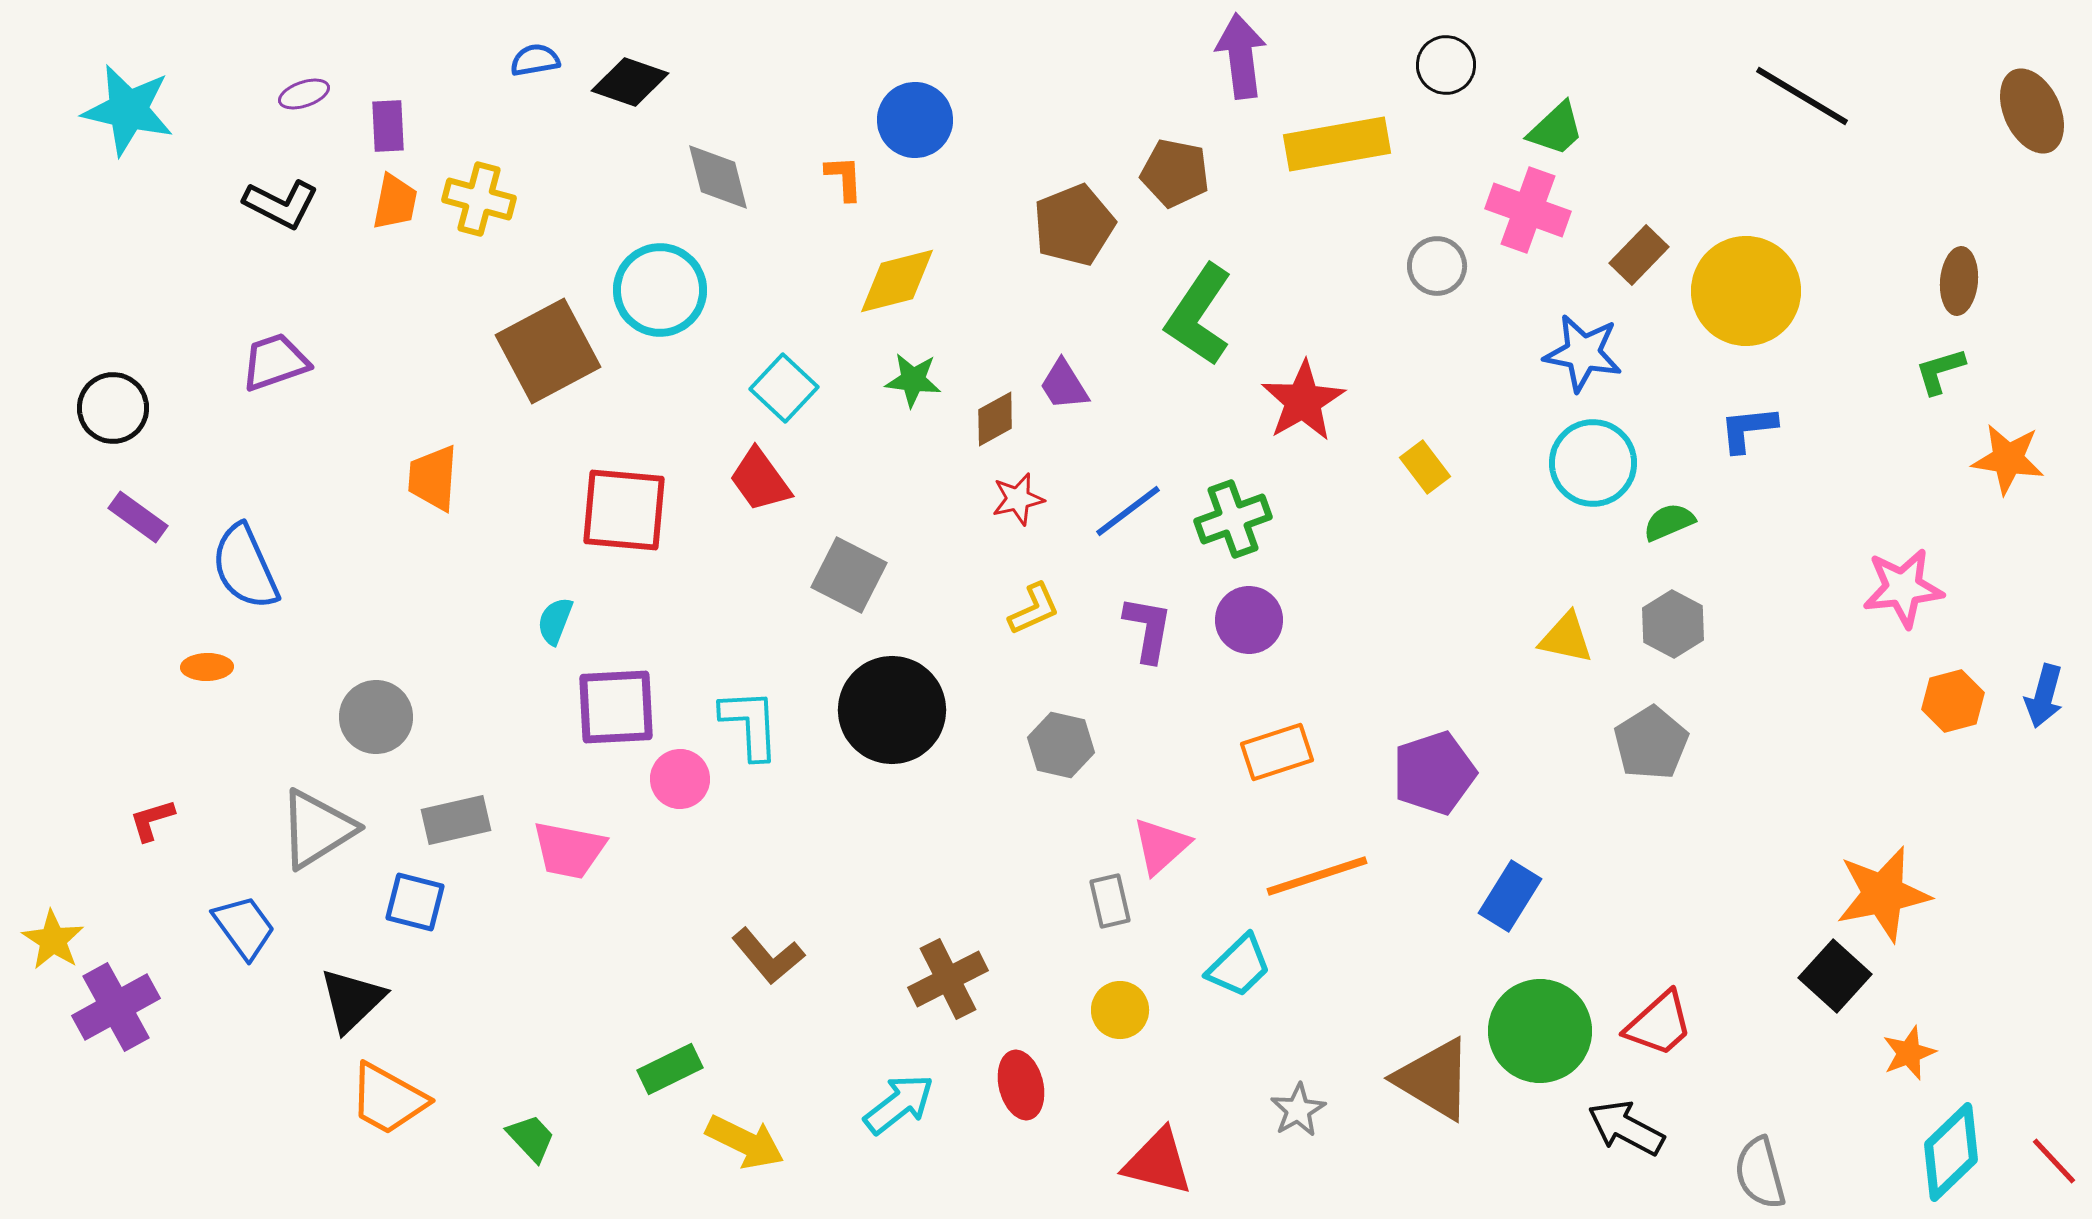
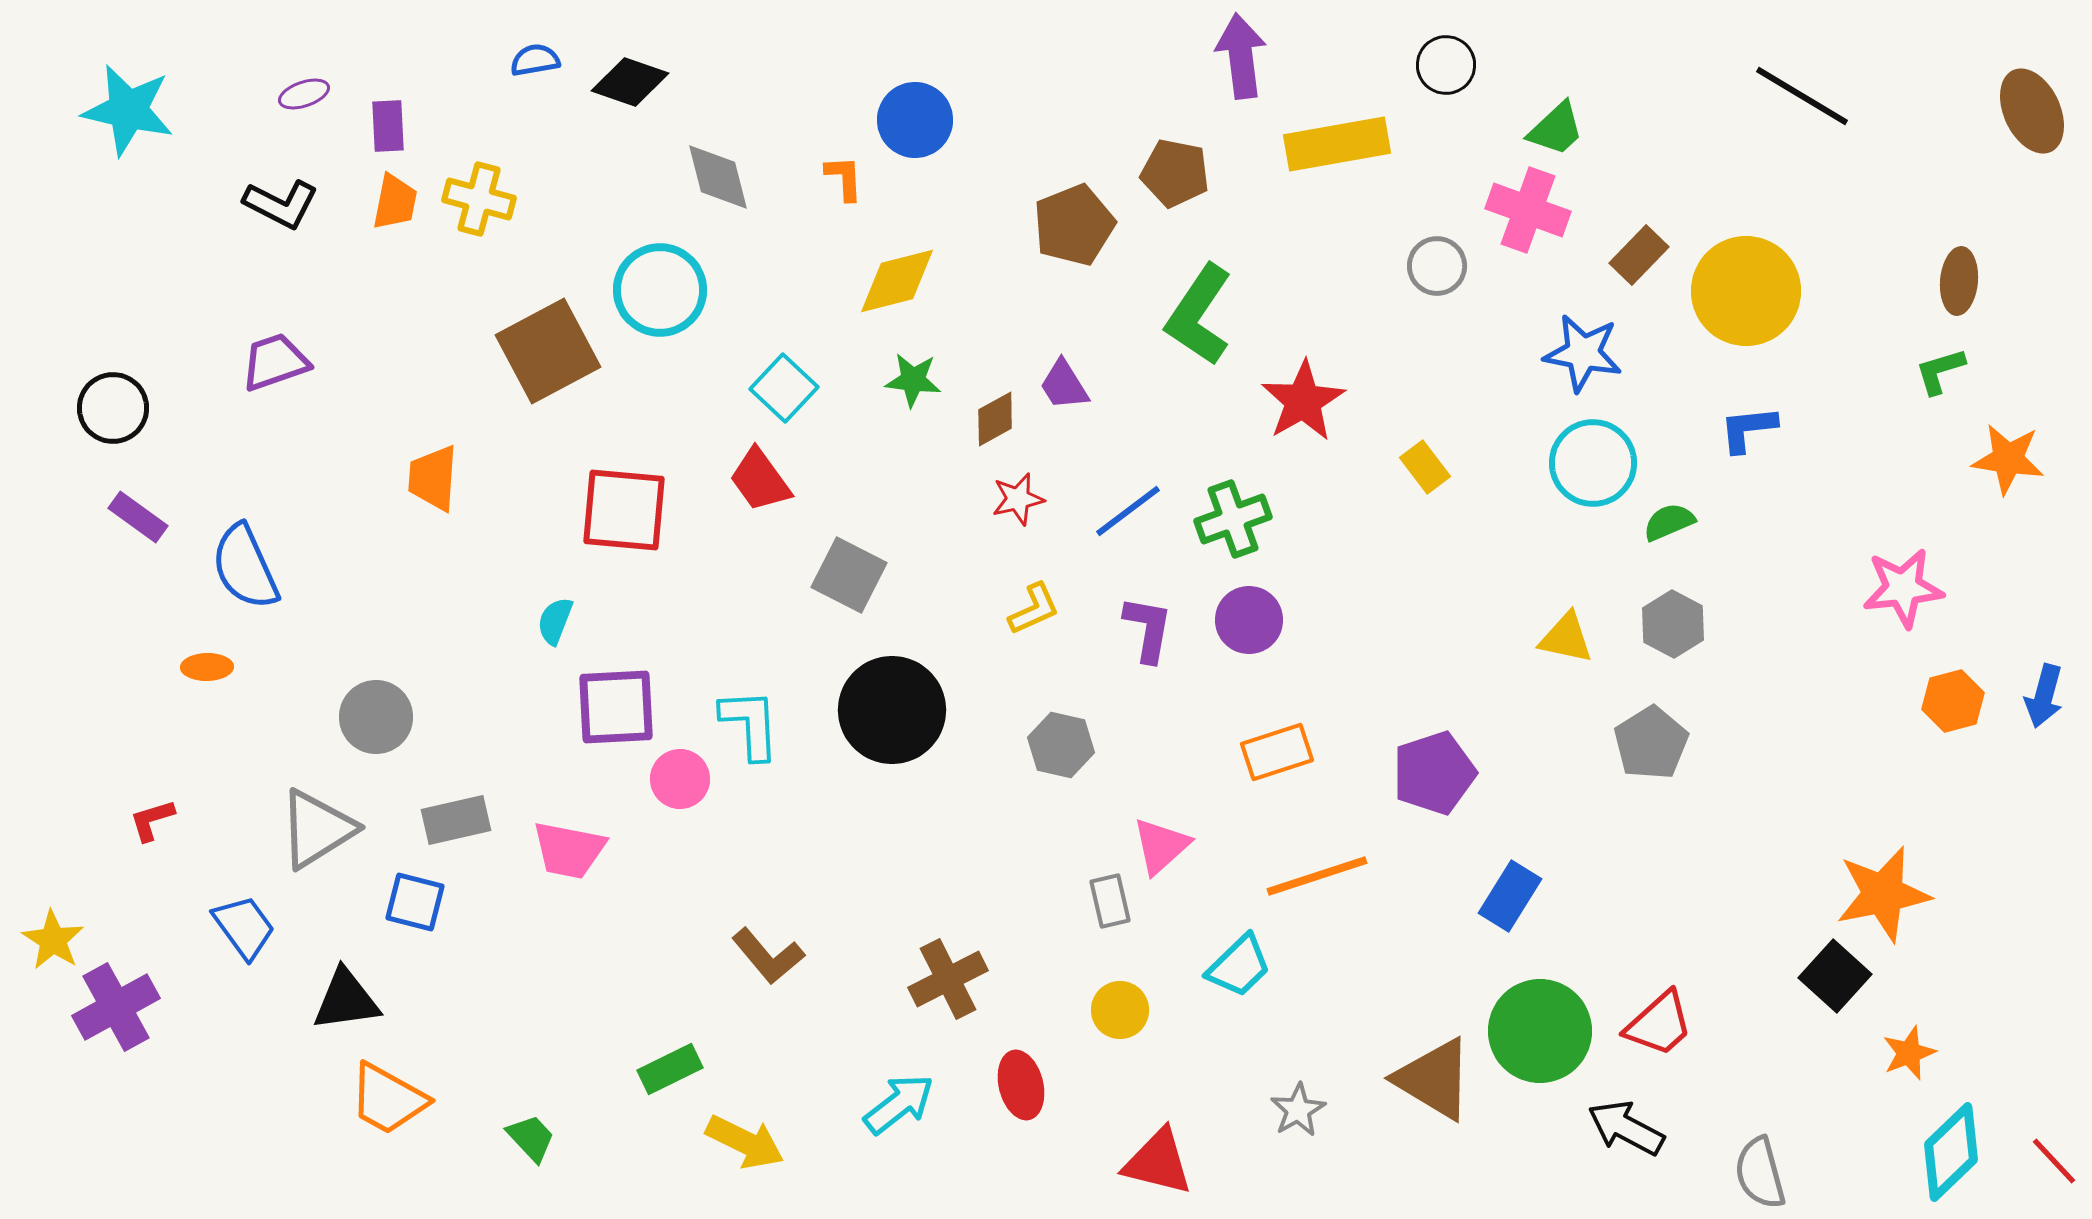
black triangle at (352, 1000): moved 6 px left; rotated 36 degrees clockwise
